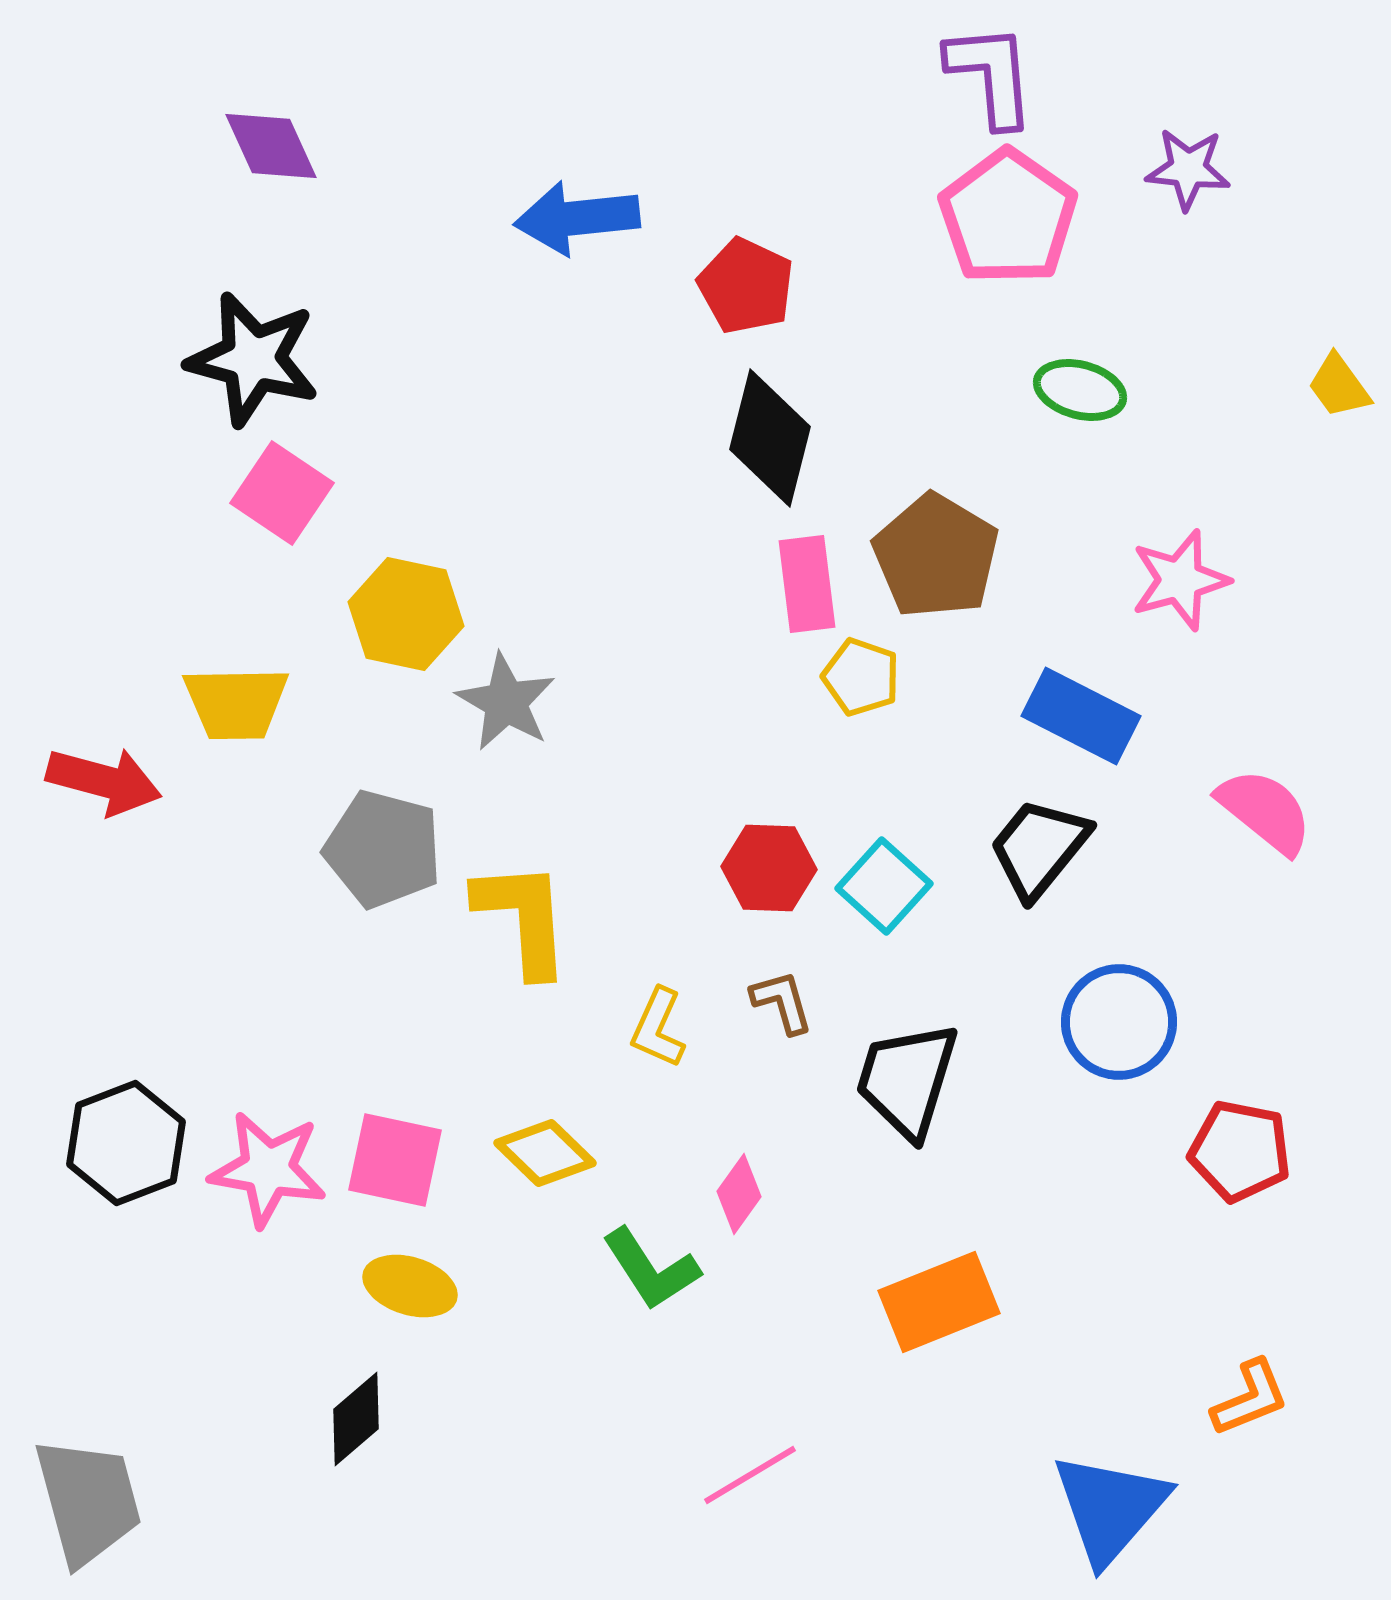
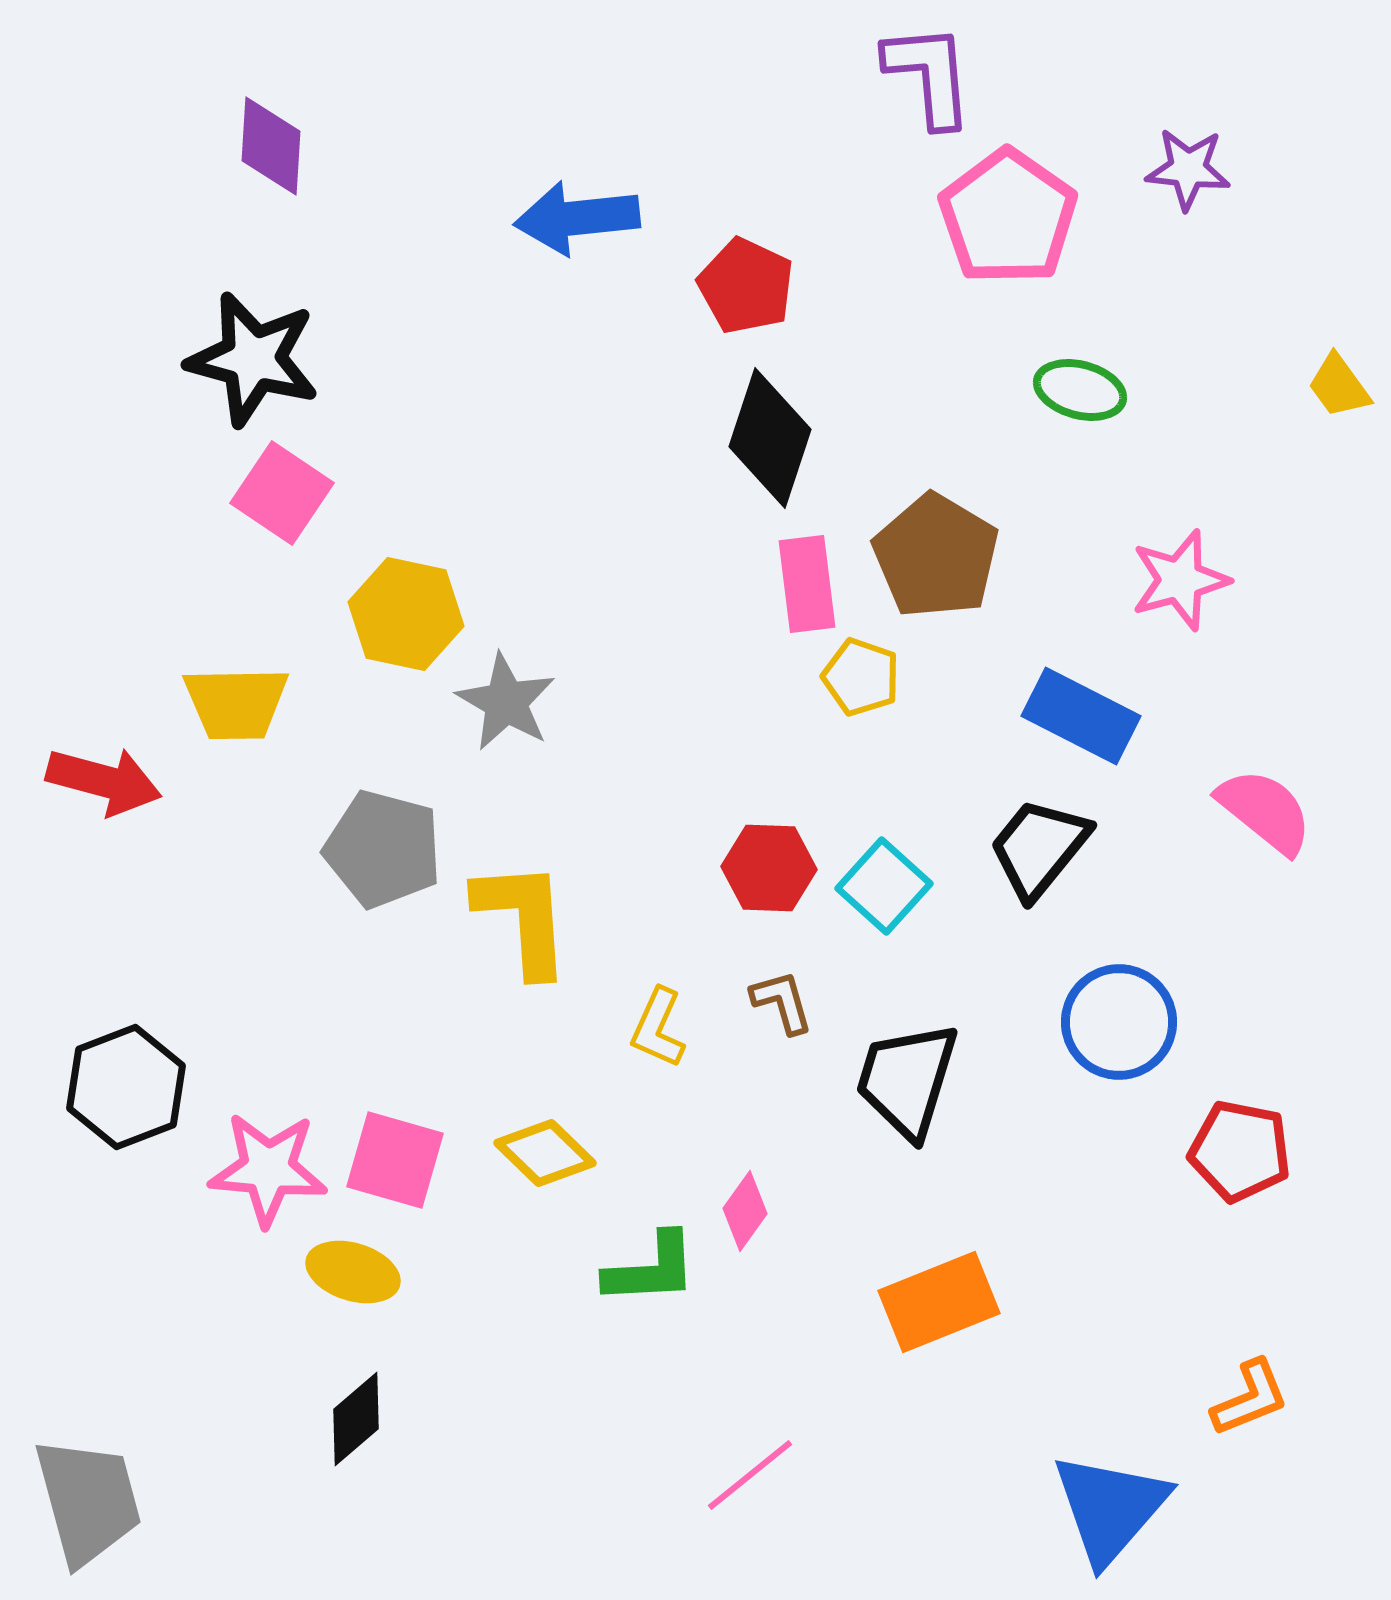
purple L-shape at (991, 75): moved 62 px left
purple diamond at (271, 146): rotated 28 degrees clockwise
black diamond at (770, 438): rotated 4 degrees clockwise
black hexagon at (126, 1143): moved 56 px up
pink square at (395, 1160): rotated 4 degrees clockwise
pink star at (268, 1169): rotated 5 degrees counterclockwise
pink diamond at (739, 1194): moved 6 px right, 17 px down
green L-shape at (651, 1269): rotated 60 degrees counterclockwise
yellow ellipse at (410, 1286): moved 57 px left, 14 px up
pink line at (750, 1475): rotated 8 degrees counterclockwise
